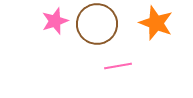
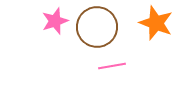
brown circle: moved 3 px down
pink line: moved 6 px left
